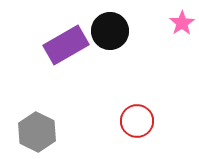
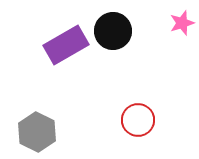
pink star: rotated 15 degrees clockwise
black circle: moved 3 px right
red circle: moved 1 px right, 1 px up
